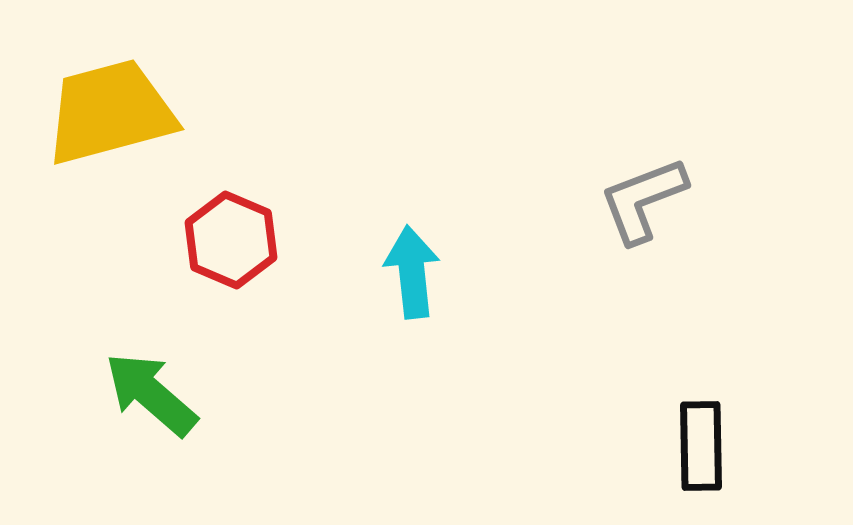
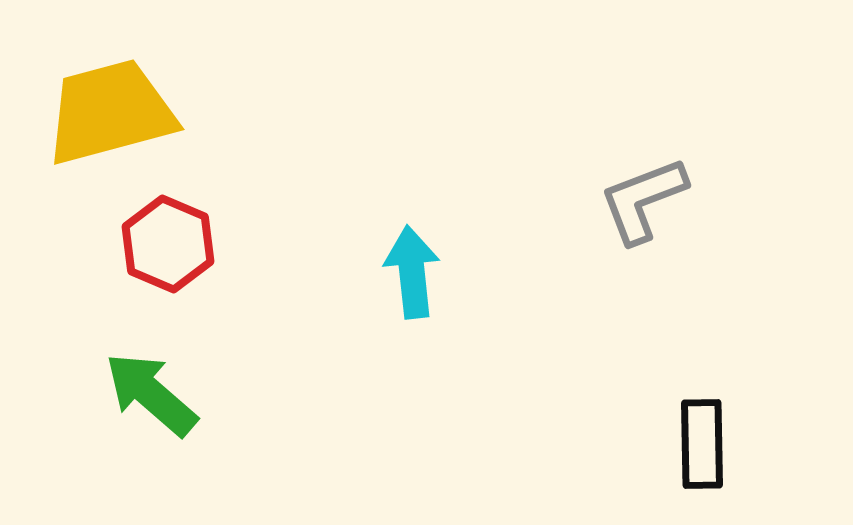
red hexagon: moved 63 px left, 4 px down
black rectangle: moved 1 px right, 2 px up
